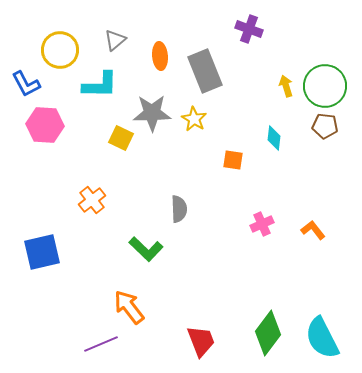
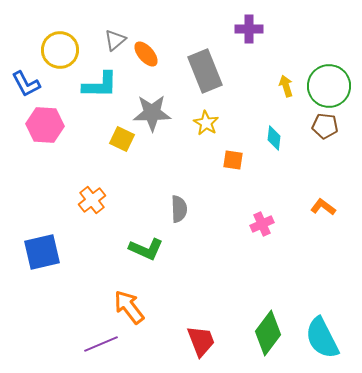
purple cross: rotated 20 degrees counterclockwise
orange ellipse: moved 14 px left, 2 px up; rotated 36 degrees counterclockwise
green circle: moved 4 px right
yellow star: moved 12 px right, 4 px down
yellow square: moved 1 px right, 1 px down
orange L-shape: moved 10 px right, 23 px up; rotated 15 degrees counterclockwise
green L-shape: rotated 20 degrees counterclockwise
